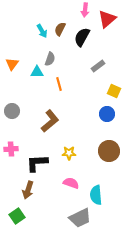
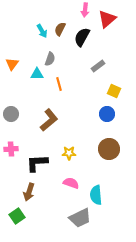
cyan triangle: moved 2 px down
gray circle: moved 1 px left, 3 px down
brown L-shape: moved 1 px left, 1 px up
brown circle: moved 2 px up
brown arrow: moved 1 px right, 2 px down
